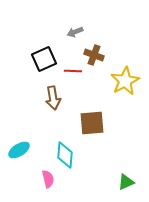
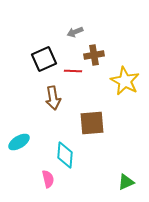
brown cross: rotated 30 degrees counterclockwise
yellow star: rotated 16 degrees counterclockwise
cyan ellipse: moved 8 px up
